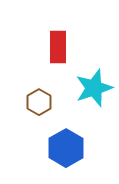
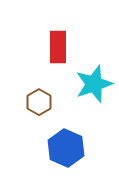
cyan star: moved 4 px up
blue hexagon: rotated 6 degrees counterclockwise
